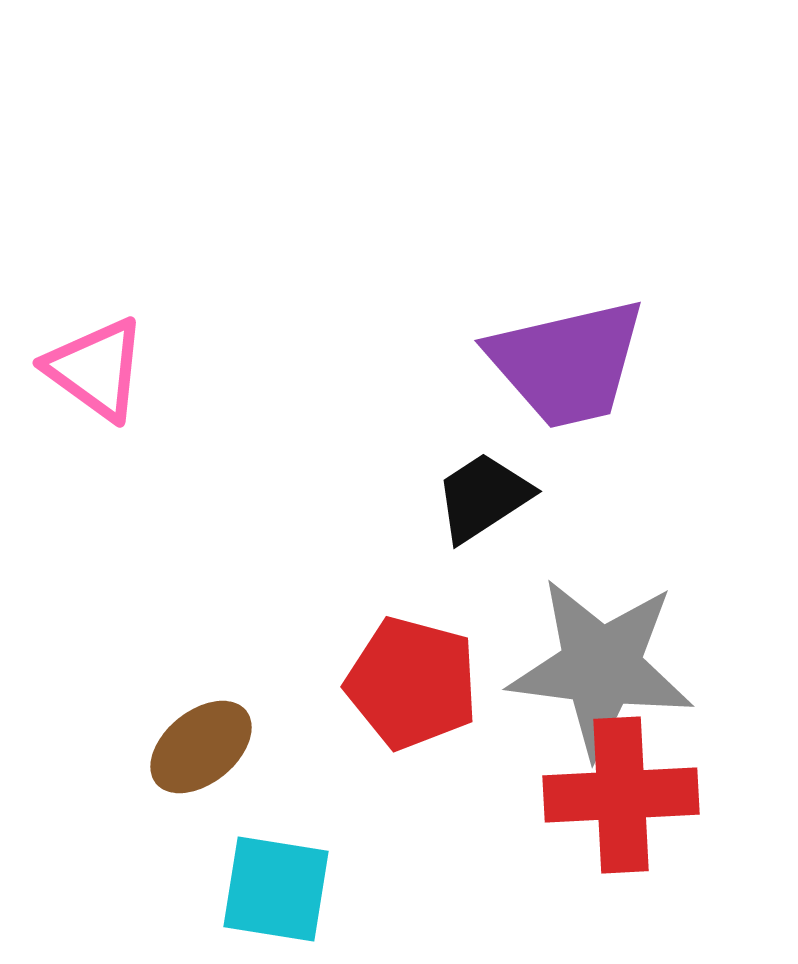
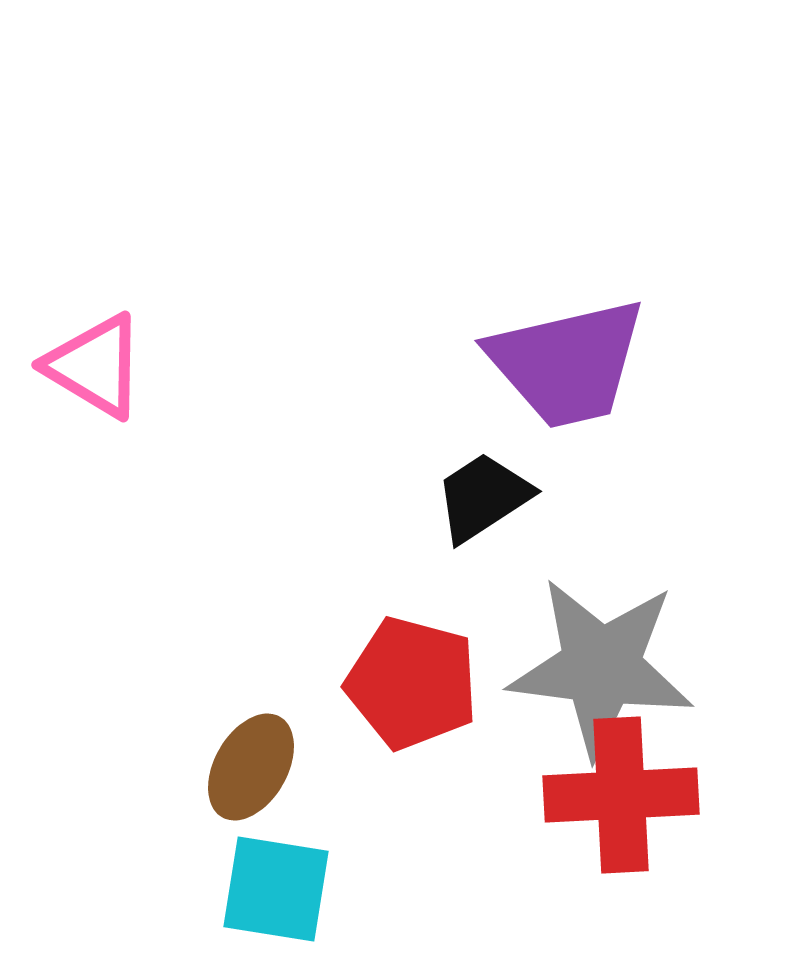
pink triangle: moved 1 px left, 3 px up; rotated 5 degrees counterclockwise
brown ellipse: moved 50 px right, 20 px down; rotated 21 degrees counterclockwise
